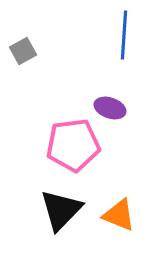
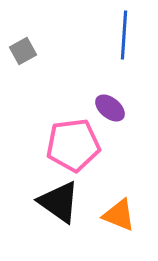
purple ellipse: rotated 20 degrees clockwise
black triangle: moved 2 px left, 8 px up; rotated 39 degrees counterclockwise
